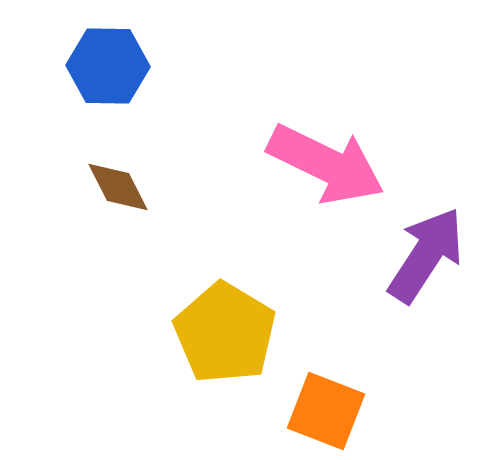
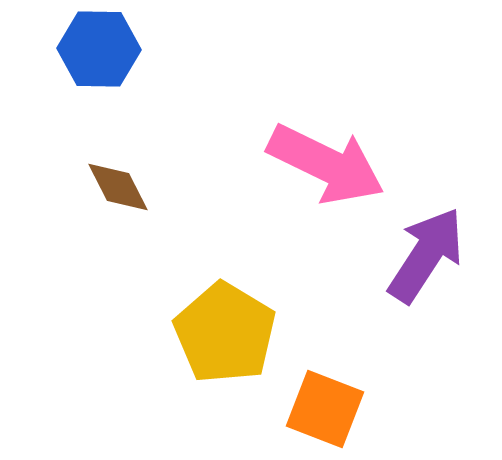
blue hexagon: moved 9 px left, 17 px up
orange square: moved 1 px left, 2 px up
